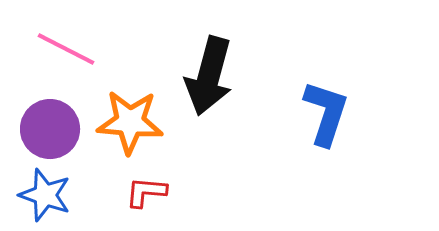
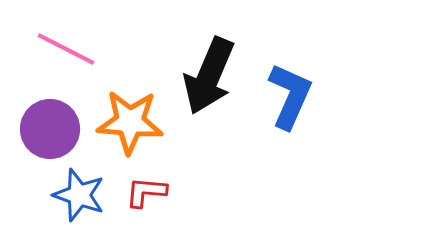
black arrow: rotated 8 degrees clockwise
blue L-shape: moved 36 px left, 17 px up; rotated 6 degrees clockwise
blue star: moved 34 px right
